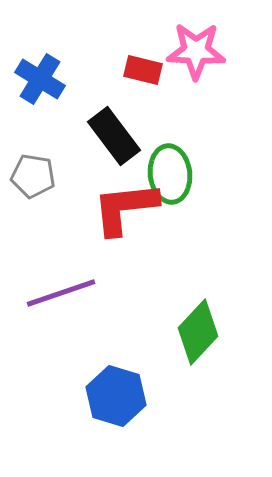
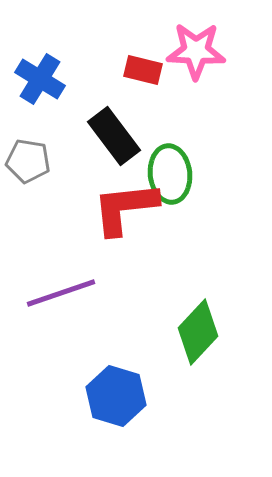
gray pentagon: moved 5 px left, 15 px up
